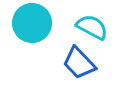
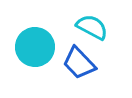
cyan circle: moved 3 px right, 24 px down
